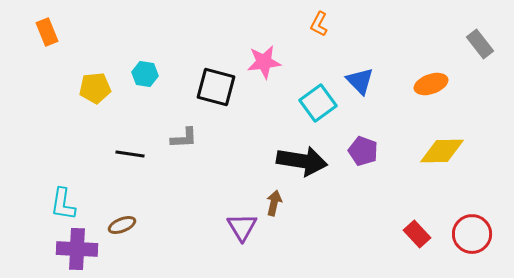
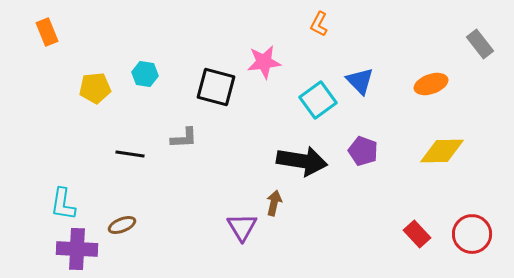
cyan square: moved 3 px up
